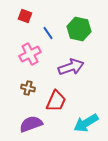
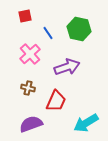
red square: rotated 32 degrees counterclockwise
pink cross: rotated 15 degrees counterclockwise
purple arrow: moved 4 px left
